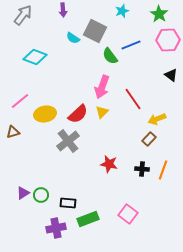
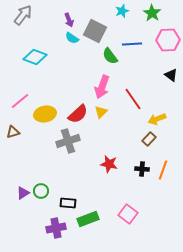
purple arrow: moved 6 px right, 10 px down; rotated 16 degrees counterclockwise
green star: moved 7 px left, 1 px up
cyan semicircle: moved 1 px left
blue line: moved 1 px right, 1 px up; rotated 18 degrees clockwise
yellow triangle: moved 1 px left
gray cross: rotated 20 degrees clockwise
green circle: moved 4 px up
